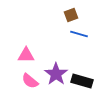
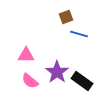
brown square: moved 5 px left, 2 px down
purple star: moved 1 px right, 2 px up
black rectangle: rotated 20 degrees clockwise
